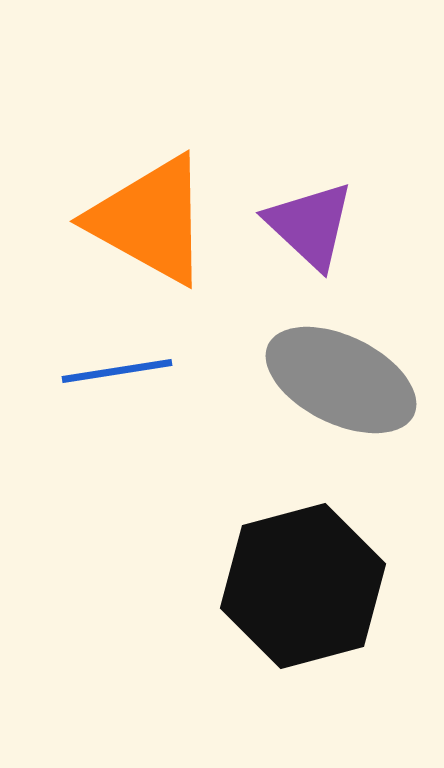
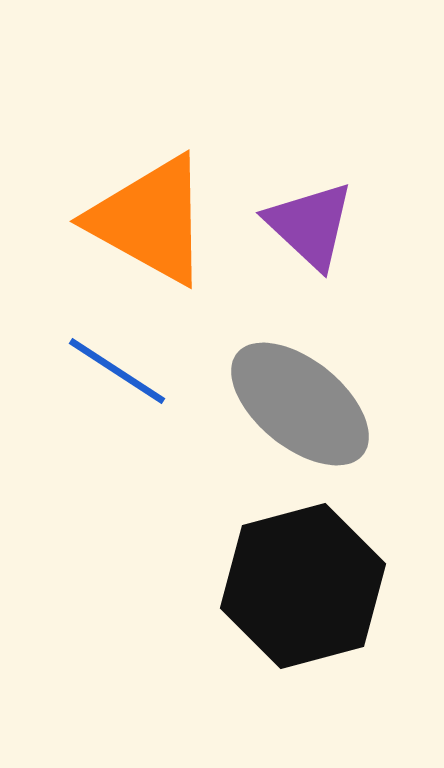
blue line: rotated 42 degrees clockwise
gray ellipse: moved 41 px left, 24 px down; rotated 13 degrees clockwise
